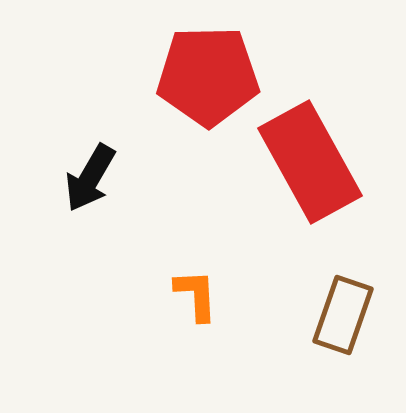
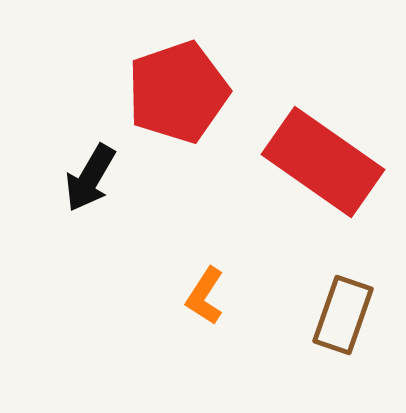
red pentagon: moved 30 px left, 16 px down; rotated 18 degrees counterclockwise
red rectangle: moved 13 px right; rotated 26 degrees counterclockwise
orange L-shape: moved 9 px right, 1 px down; rotated 144 degrees counterclockwise
